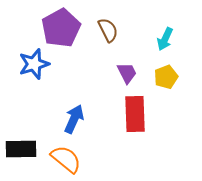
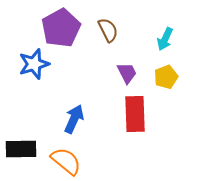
orange semicircle: moved 2 px down
